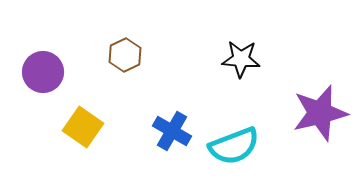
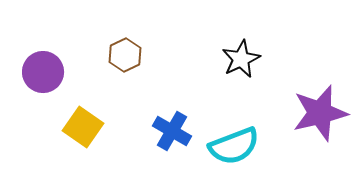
black star: rotated 30 degrees counterclockwise
